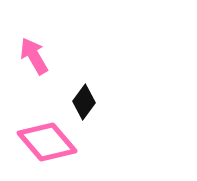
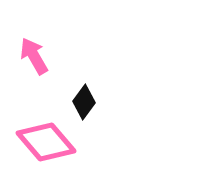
pink diamond: moved 1 px left
